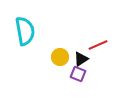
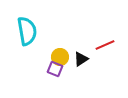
cyan semicircle: moved 2 px right
red line: moved 7 px right
purple square: moved 23 px left, 5 px up
